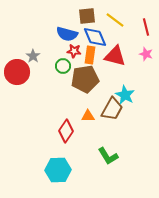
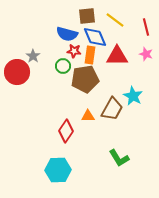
red triangle: moved 2 px right; rotated 15 degrees counterclockwise
cyan star: moved 8 px right, 1 px down
green L-shape: moved 11 px right, 2 px down
